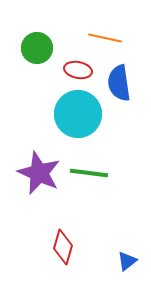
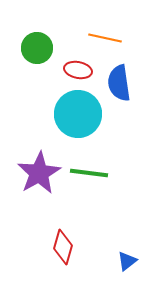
purple star: rotated 18 degrees clockwise
